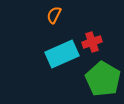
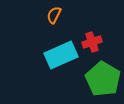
cyan rectangle: moved 1 px left, 1 px down
